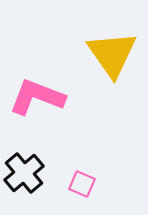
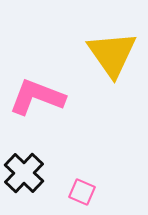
black cross: rotated 6 degrees counterclockwise
pink square: moved 8 px down
